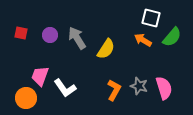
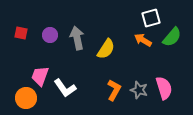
white square: rotated 30 degrees counterclockwise
gray arrow: rotated 20 degrees clockwise
gray star: moved 4 px down
